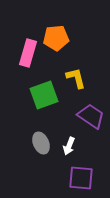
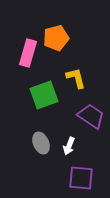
orange pentagon: rotated 10 degrees counterclockwise
